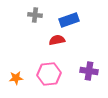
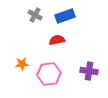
gray cross: rotated 24 degrees clockwise
blue rectangle: moved 4 px left, 4 px up
orange star: moved 6 px right, 14 px up
